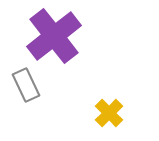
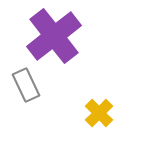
yellow cross: moved 10 px left
